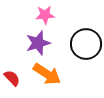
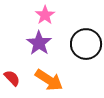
pink star: rotated 30 degrees counterclockwise
purple star: moved 1 px right; rotated 20 degrees counterclockwise
orange arrow: moved 2 px right, 6 px down
